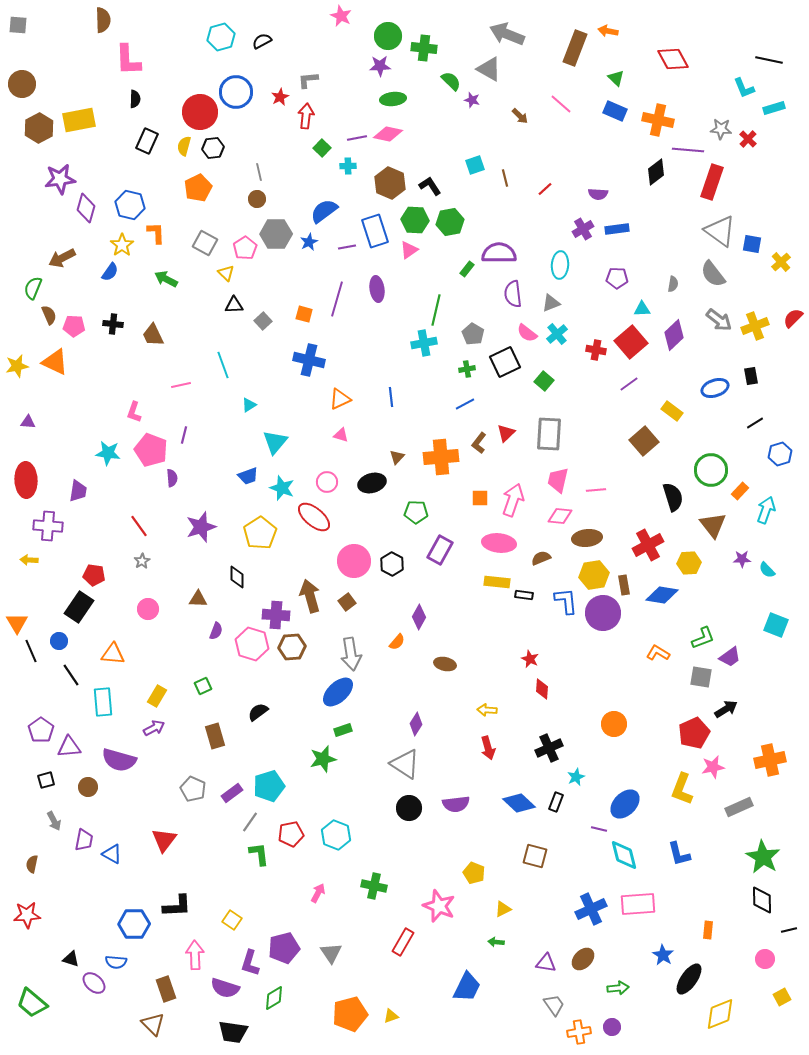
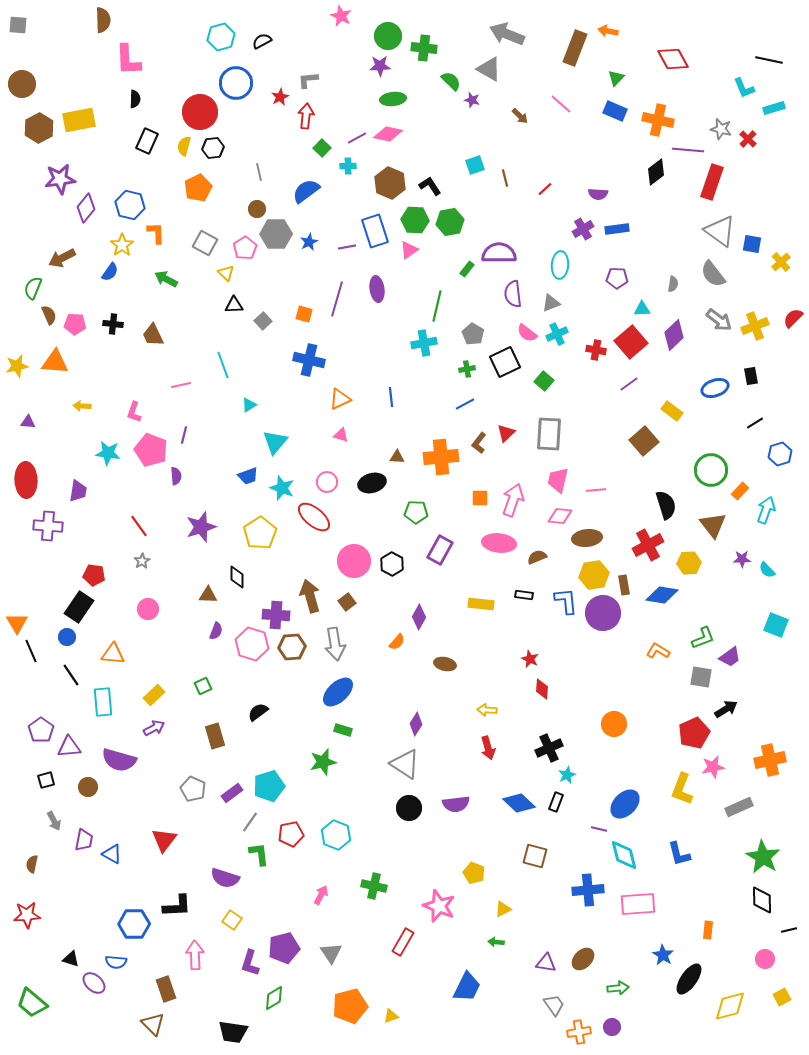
green triangle at (616, 78): rotated 30 degrees clockwise
blue circle at (236, 92): moved 9 px up
gray star at (721, 129): rotated 10 degrees clockwise
purple line at (357, 138): rotated 18 degrees counterclockwise
brown circle at (257, 199): moved 10 px down
purple diamond at (86, 208): rotated 24 degrees clockwise
blue semicircle at (324, 211): moved 18 px left, 20 px up
green line at (436, 310): moved 1 px right, 4 px up
pink pentagon at (74, 326): moved 1 px right, 2 px up
cyan cross at (557, 334): rotated 15 degrees clockwise
orange triangle at (55, 362): rotated 20 degrees counterclockwise
brown triangle at (397, 457): rotated 49 degrees clockwise
purple semicircle at (172, 478): moved 4 px right, 2 px up
black semicircle at (673, 497): moved 7 px left, 8 px down
brown semicircle at (541, 558): moved 4 px left, 1 px up
yellow arrow at (29, 560): moved 53 px right, 154 px up
yellow rectangle at (497, 582): moved 16 px left, 22 px down
brown triangle at (198, 599): moved 10 px right, 4 px up
blue circle at (59, 641): moved 8 px right, 4 px up
orange L-shape at (658, 653): moved 2 px up
gray arrow at (351, 654): moved 16 px left, 10 px up
yellow rectangle at (157, 696): moved 3 px left, 1 px up; rotated 15 degrees clockwise
green rectangle at (343, 730): rotated 36 degrees clockwise
green star at (323, 759): moved 3 px down
cyan star at (576, 777): moved 9 px left, 2 px up
pink arrow at (318, 893): moved 3 px right, 2 px down
blue cross at (591, 909): moved 3 px left, 19 px up; rotated 20 degrees clockwise
purple semicircle at (225, 988): moved 110 px up
orange pentagon at (350, 1014): moved 8 px up
yellow diamond at (720, 1014): moved 10 px right, 8 px up; rotated 8 degrees clockwise
